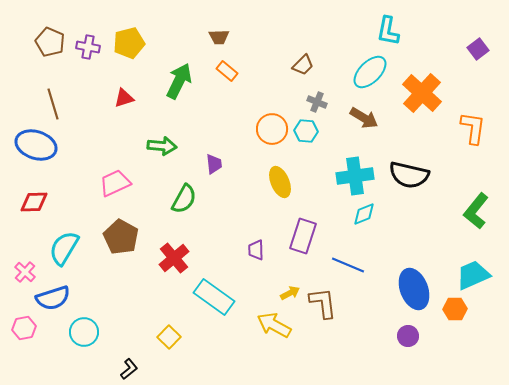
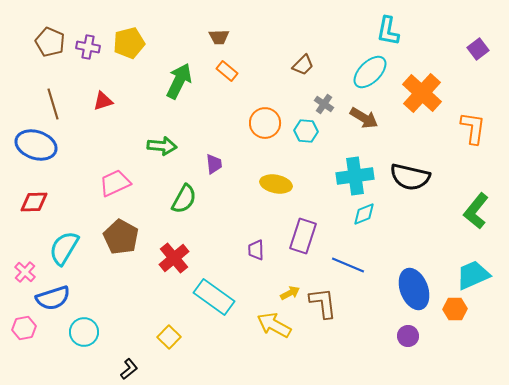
red triangle at (124, 98): moved 21 px left, 3 px down
gray cross at (317, 102): moved 7 px right, 2 px down; rotated 12 degrees clockwise
orange circle at (272, 129): moved 7 px left, 6 px up
black semicircle at (409, 175): moved 1 px right, 2 px down
yellow ellipse at (280, 182): moved 4 px left, 2 px down; rotated 56 degrees counterclockwise
